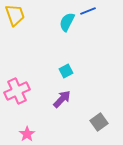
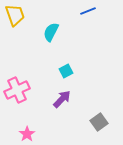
cyan semicircle: moved 16 px left, 10 px down
pink cross: moved 1 px up
